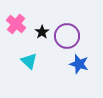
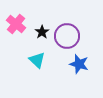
cyan triangle: moved 8 px right, 1 px up
